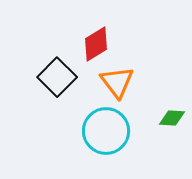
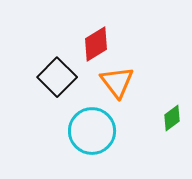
green diamond: rotated 40 degrees counterclockwise
cyan circle: moved 14 px left
